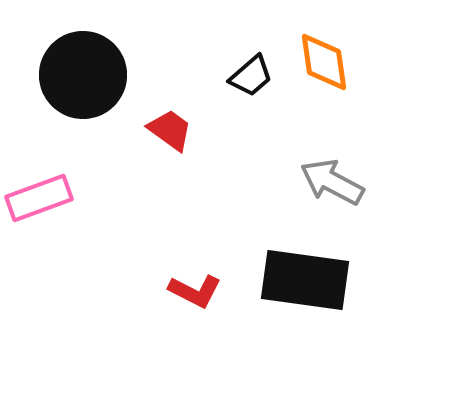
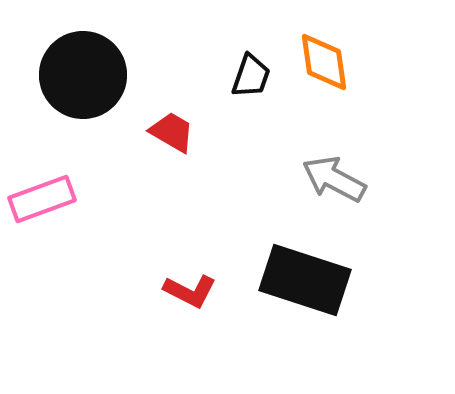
black trapezoid: rotated 30 degrees counterclockwise
red trapezoid: moved 2 px right, 2 px down; rotated 6 degrees counterclockwise
gray arrow: moved 2 px right, 3 px up
pink rectangle: moved 3 px right, 1 px down
black rectangle: rotated 10 degrees clockwise
red L-shape: moved 5 px left
